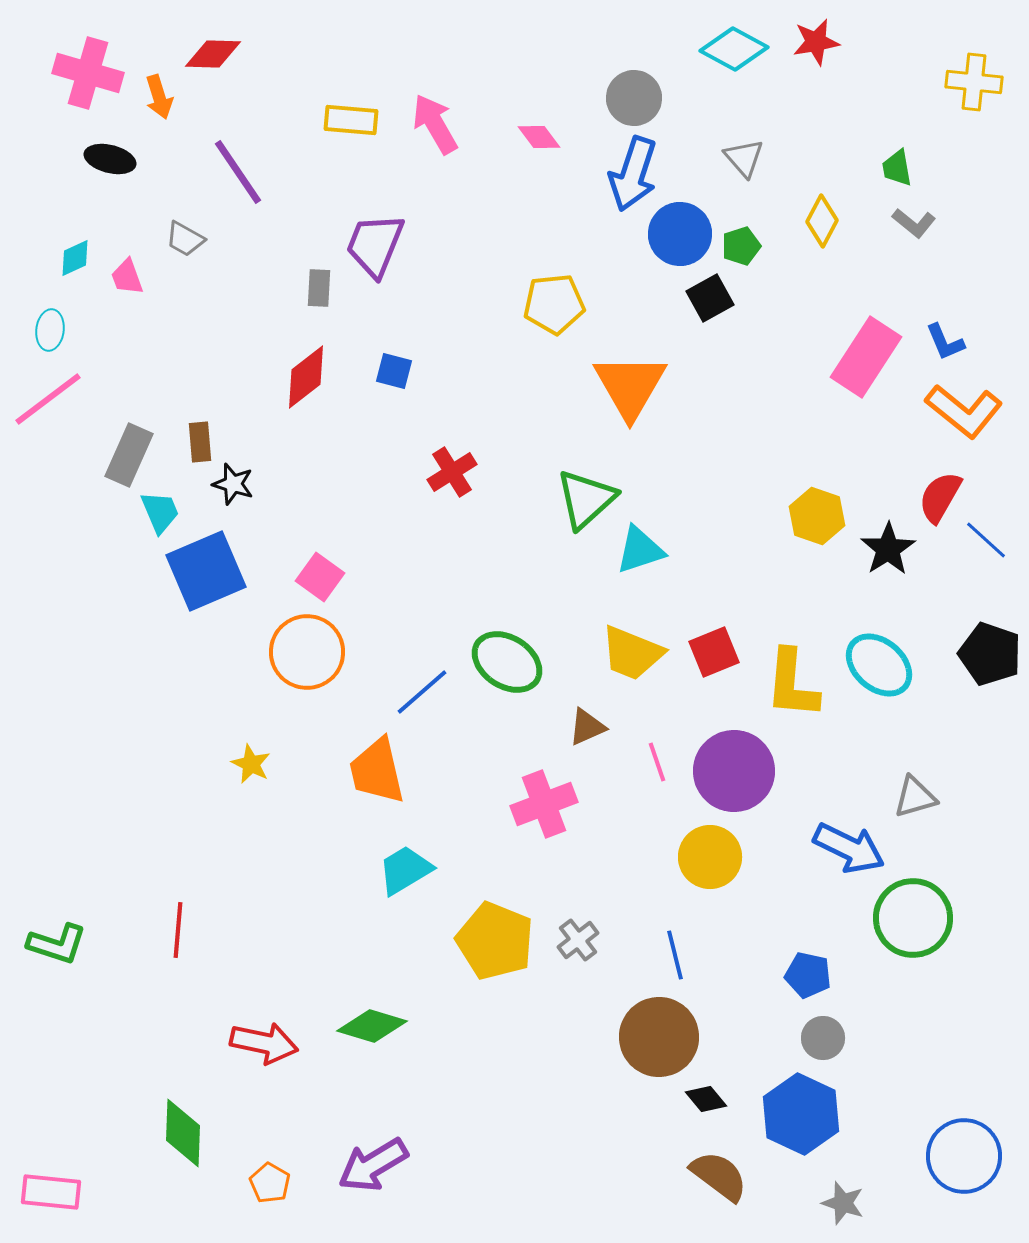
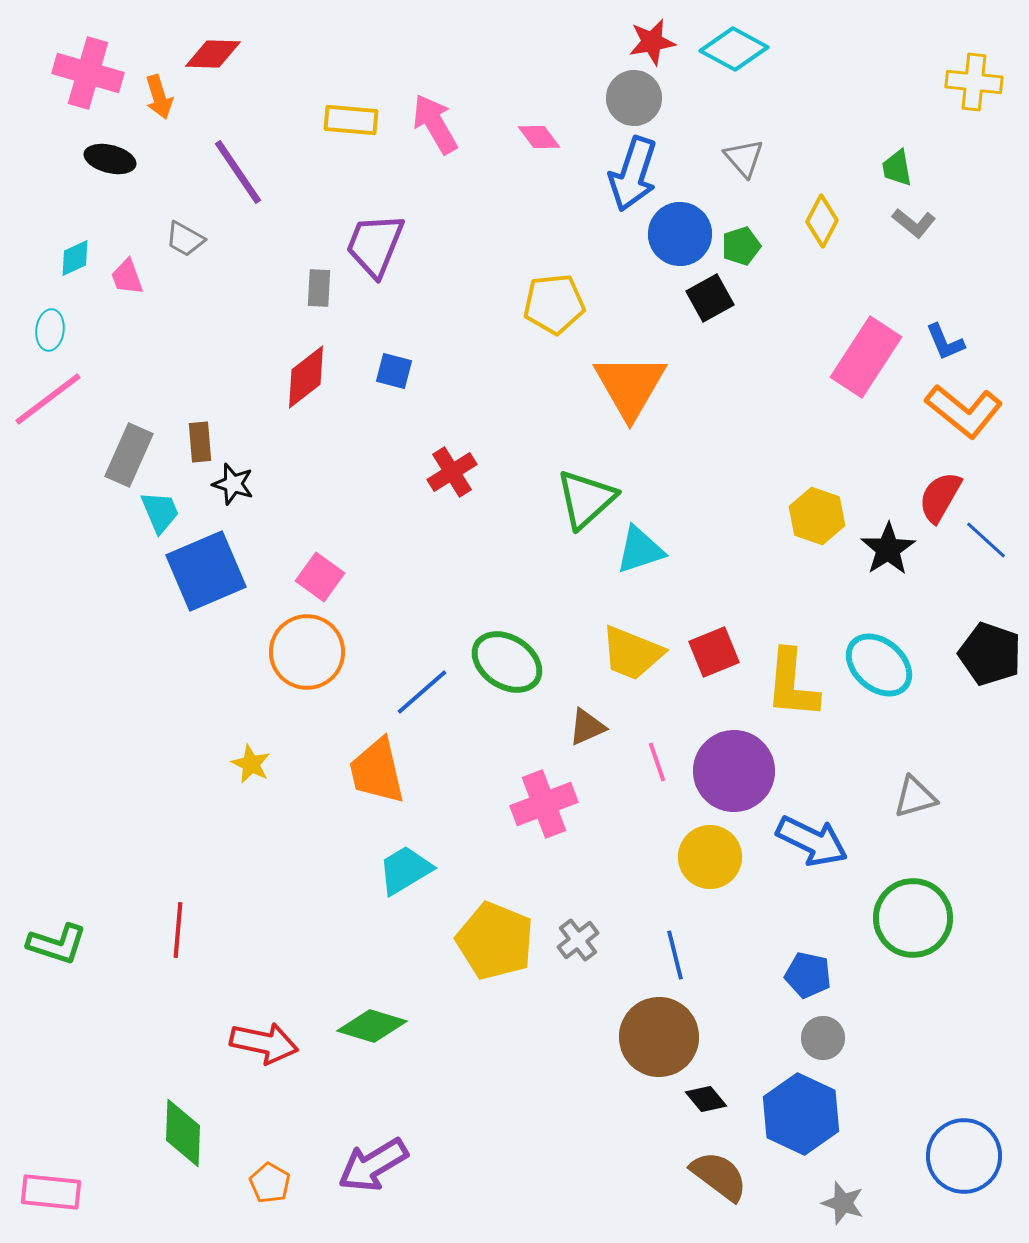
red star at (816, 42): moved 164 px left
blue arrow at (849, 848): moved 37 px left, 7 px up
